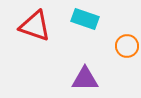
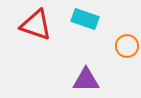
red triangle: moved 1 px right, 1 px up
purple triangle: moved 1 px right, 1 px down
